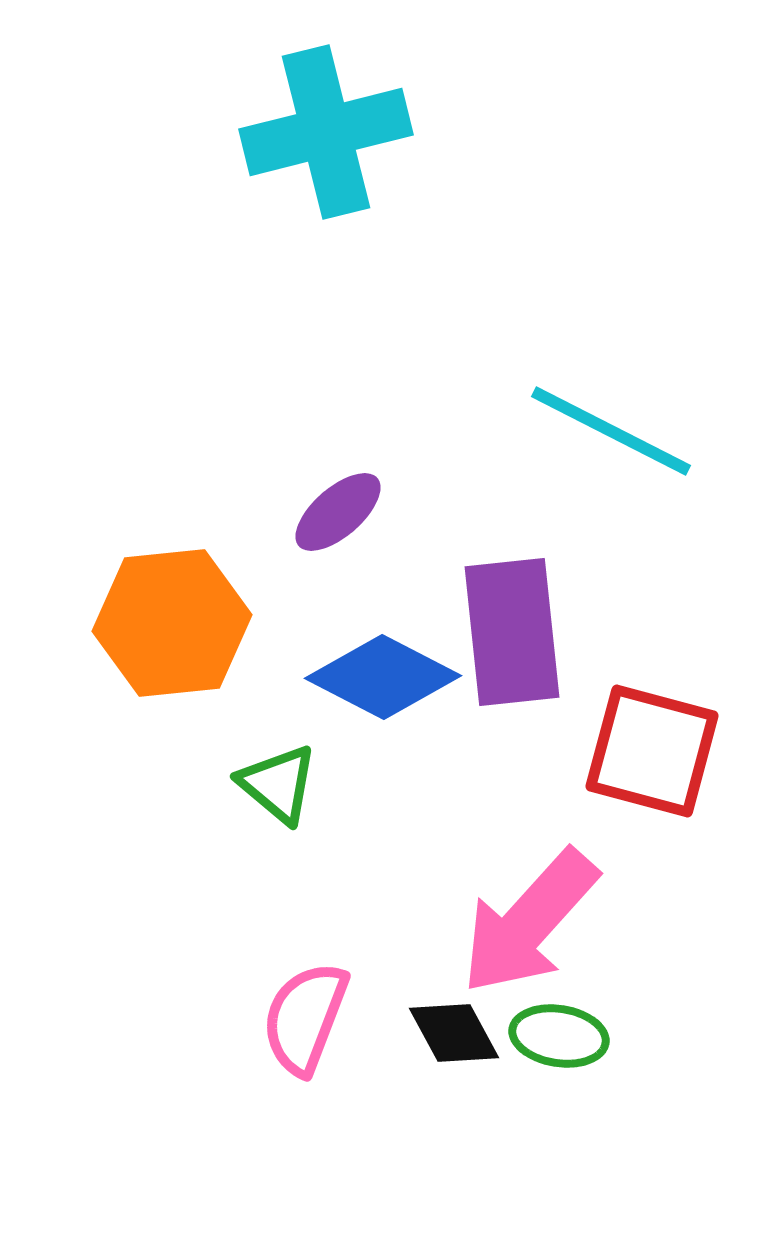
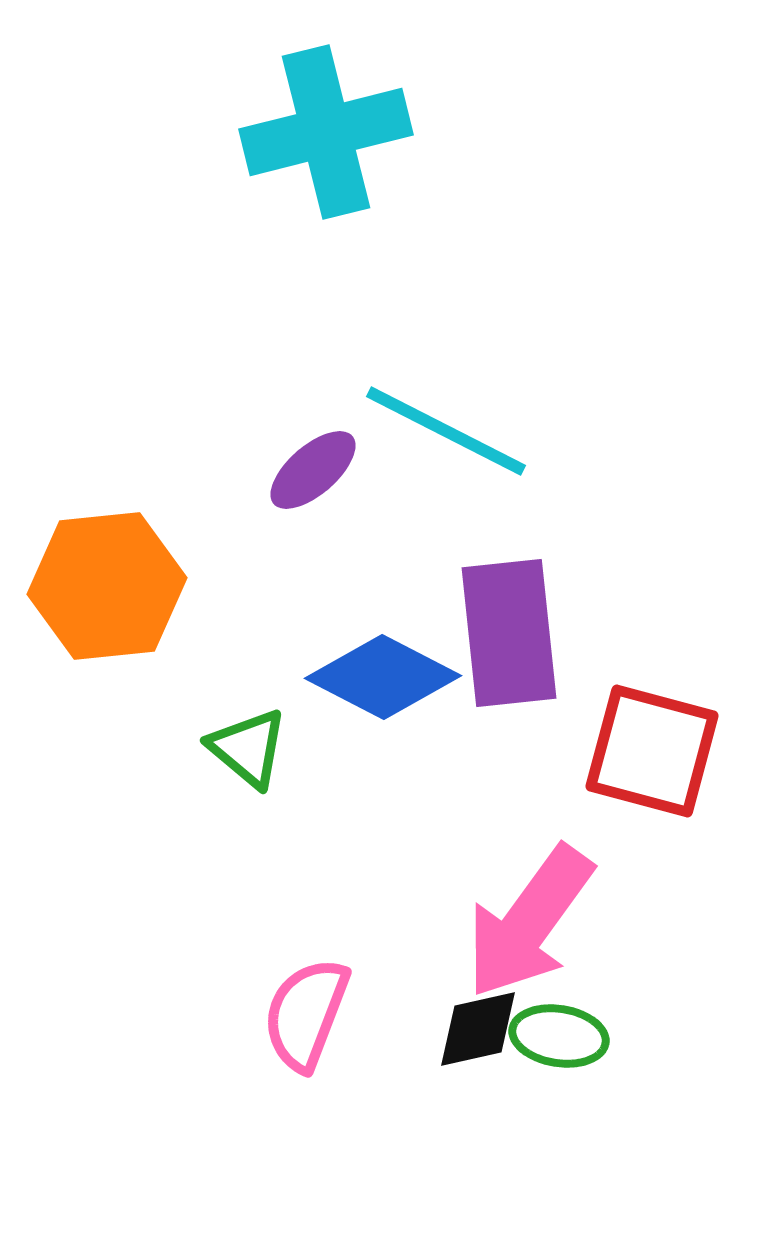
cyan line: moved 165 px left
purple ellipse: moved 25 px left, 42 px up
orange hexagon: moved 65 px left, 37 px up
purple rectangle: moved 3 px left, 1 px down
green triangle: moved 30 px left, 36 px up
pink arrow: rotated 6 degrees counterclockwise
pink semicircle: moved 1 px right, 4 px up
black diamond: moved 24 px right, 4 px up; rotated 74 degrees counterclockwise
